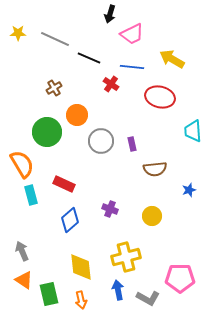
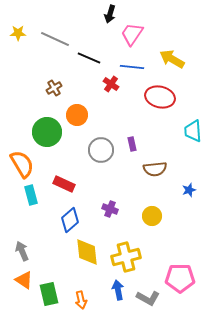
pink trapezoid: rotated 150 degrees clockwise
gray circle: moved 9 px down
yellow diamond: moved 6 px right, 15 px up
